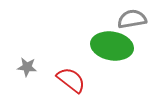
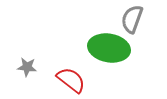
gray semicircle: rotated 60 degrees counterclockwise
green ellipse: moved 3 px left, 2 px down
